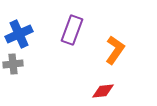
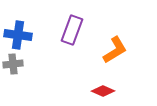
blue cross: moved 1 px left, 1 px down; rotated 32 degrees clockwise
orange L-shape: rotated 24 degrees clockwise
red diamond: rotated 30 degrees clockwise
